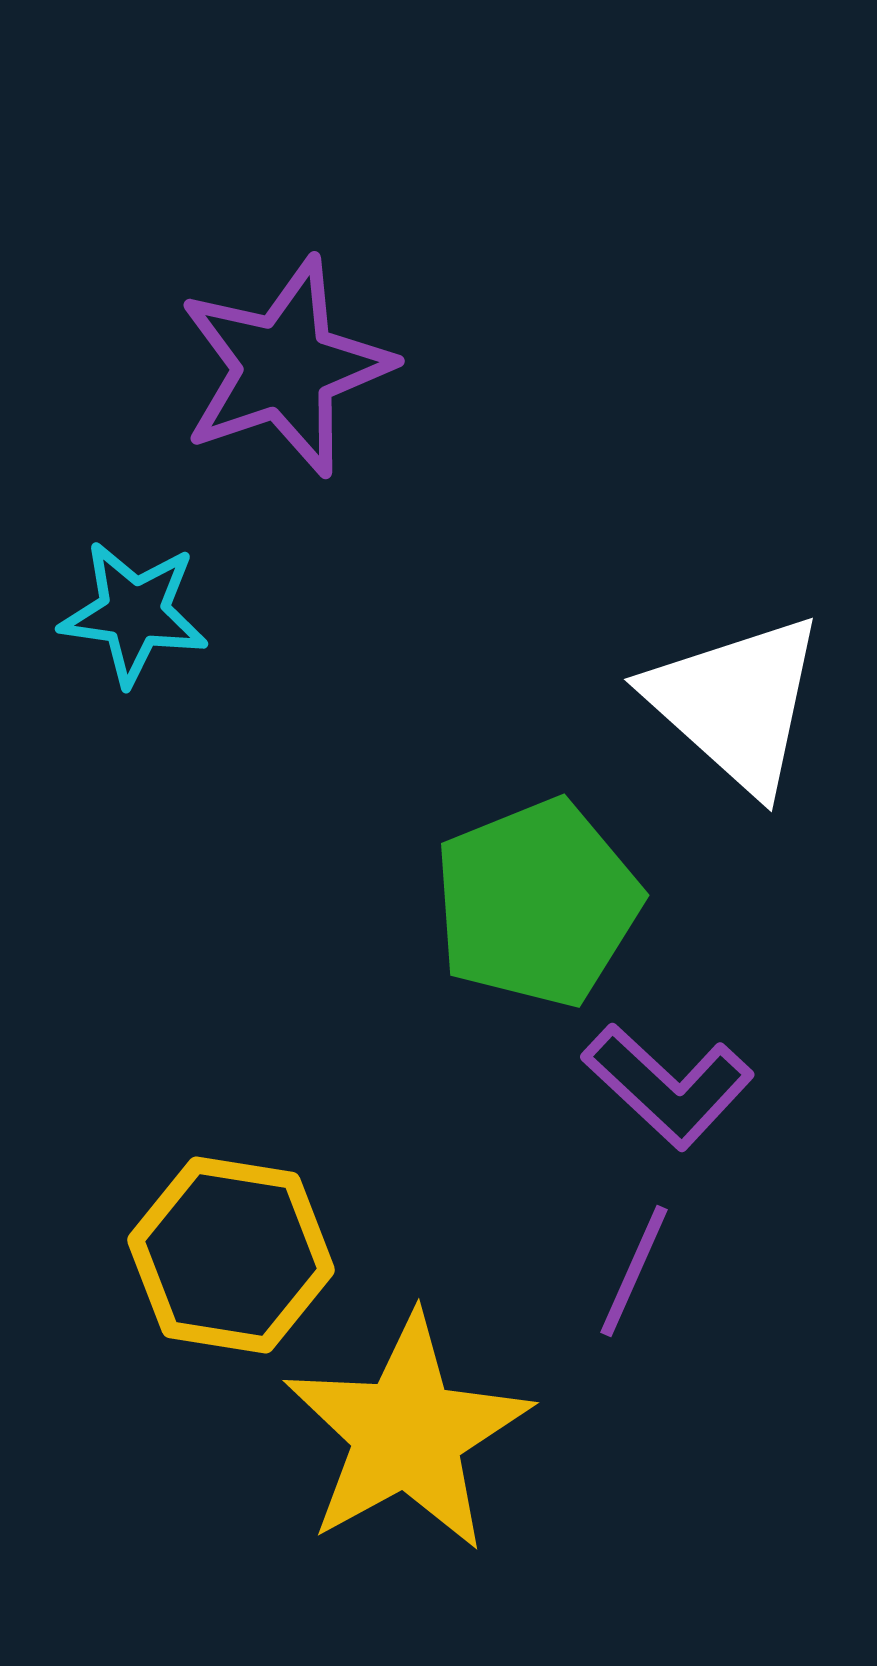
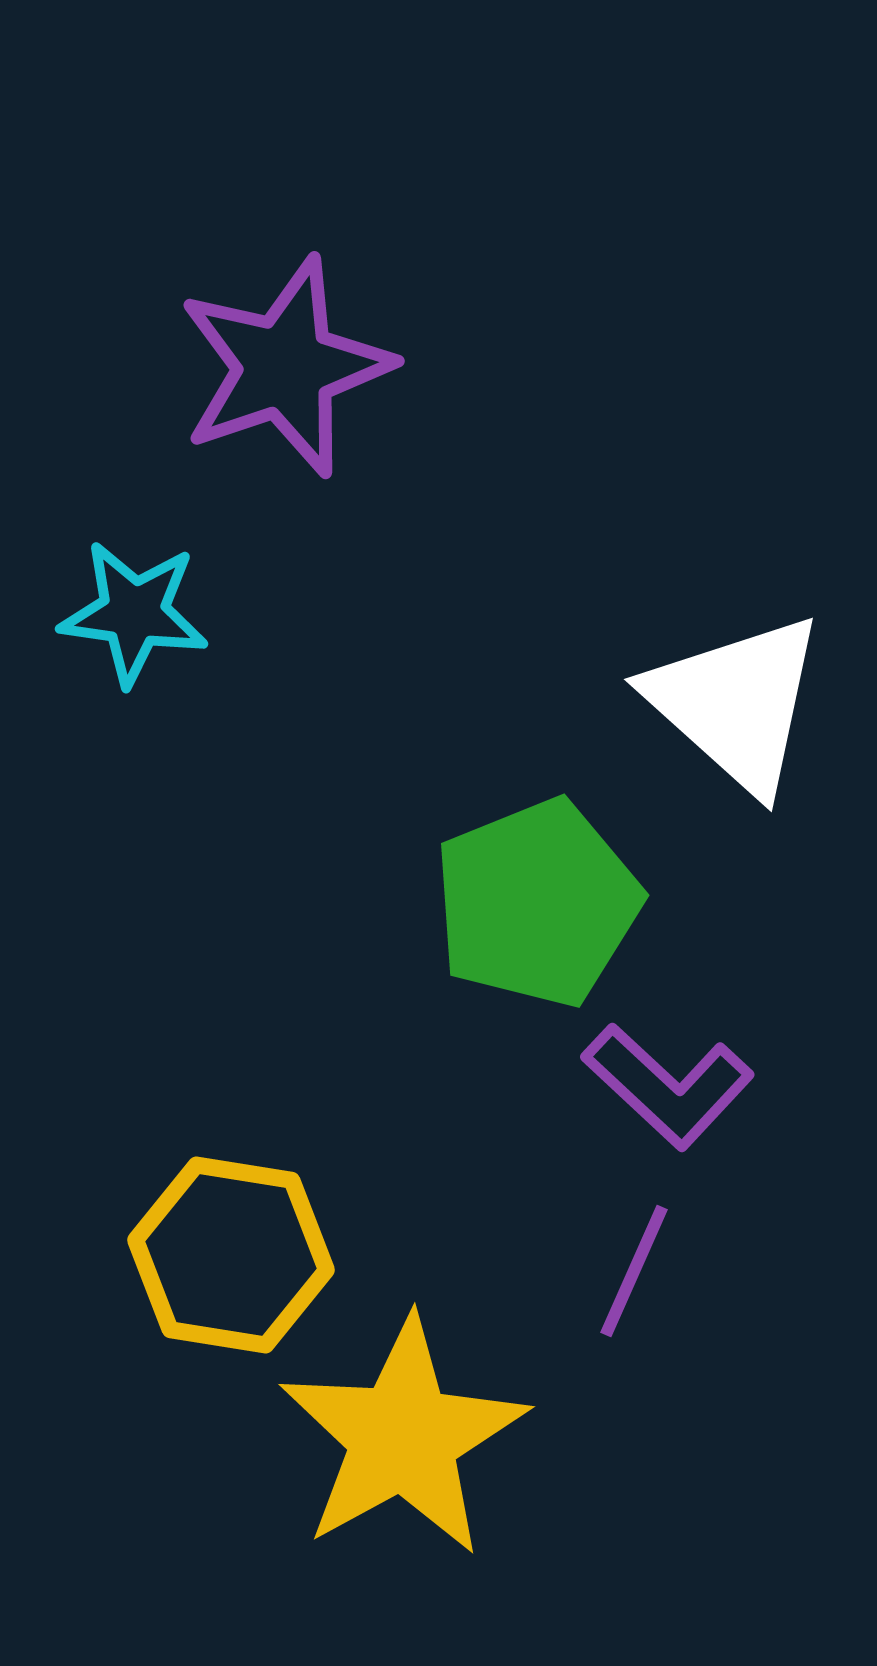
yellow star: moved 4 px left, 4 px down
